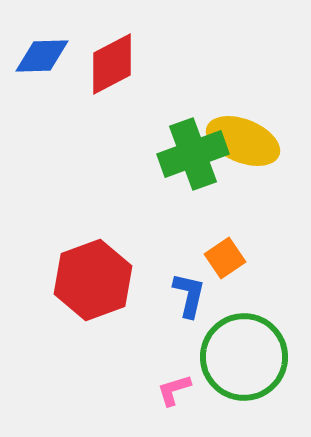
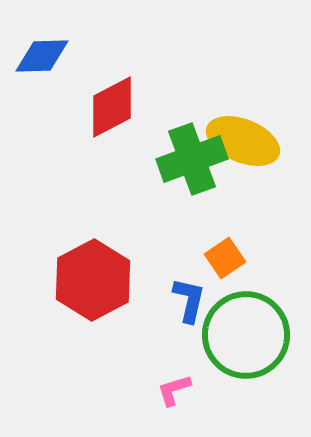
red diamond: moved 43 px down
green cross: moved 1 px left, 5 px down
red hexagon: rotated 8 degrees counterclockwise
blue L-shape: moved 5 px down
green circle: moved 2 px right, 22 px up
